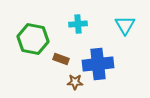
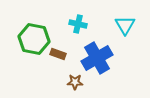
cyan cross: rotated 18 degrees clockwise
green hexagon: moved 1 px right
brown rectangle: moved 3 px left, 5 px up
blue cross: moved 1 px left, 6 px up; rotated 24 degrees counterclockwise
